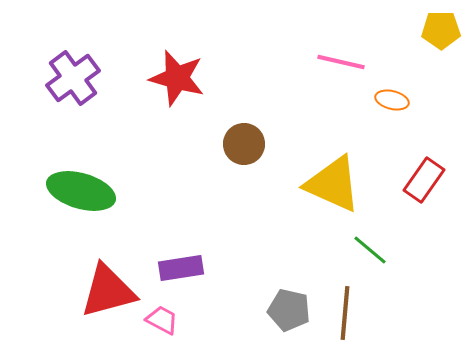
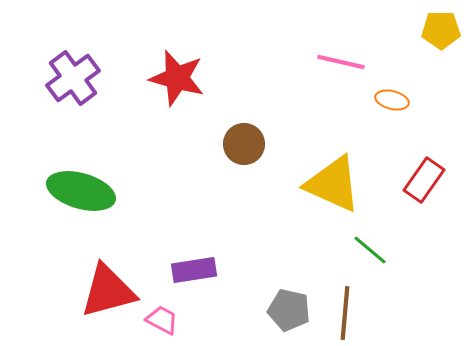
purple rectangle: moved 13 px right, 2 px down
